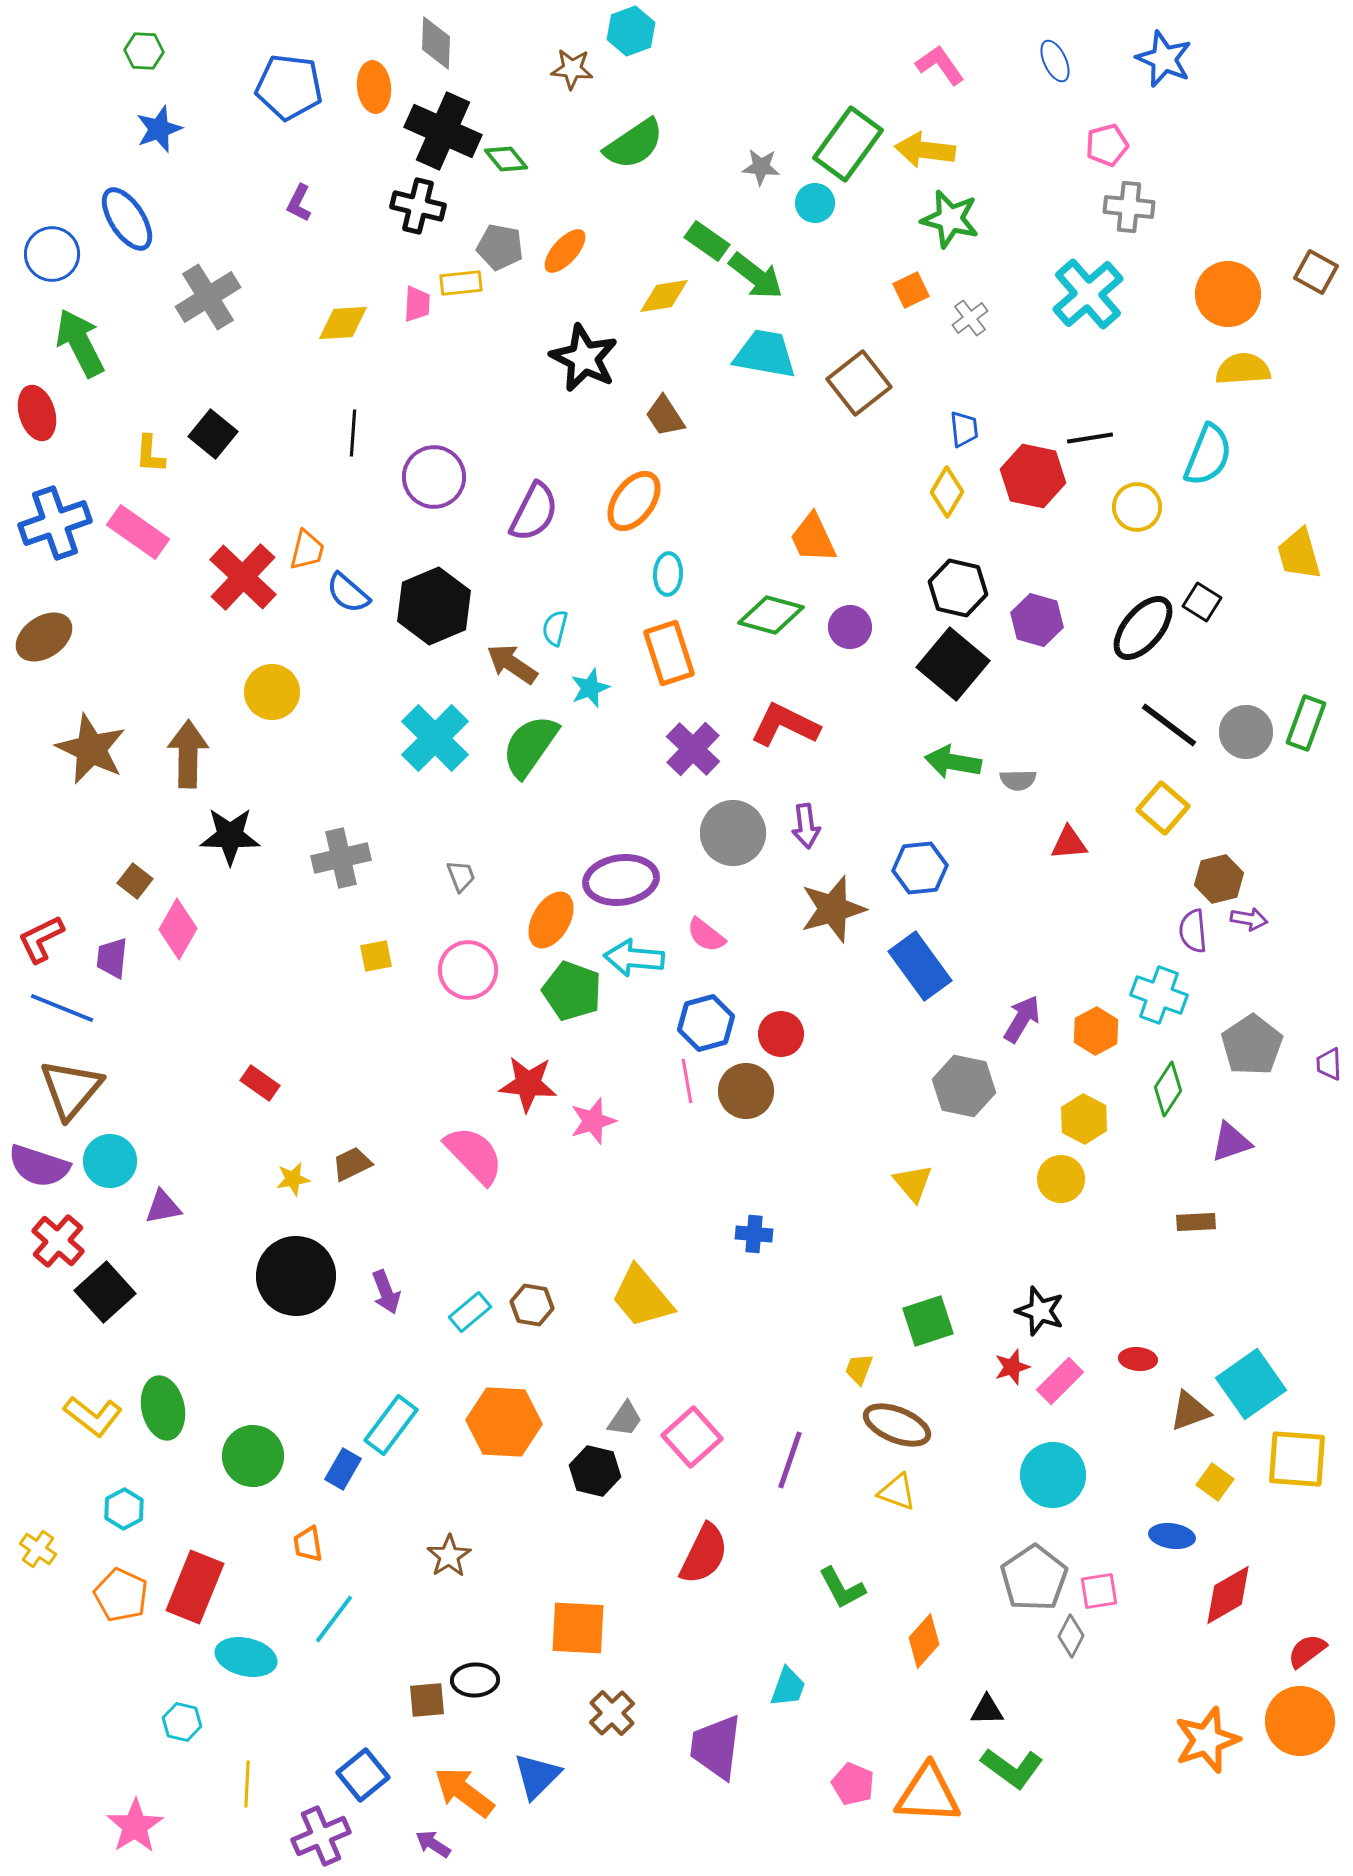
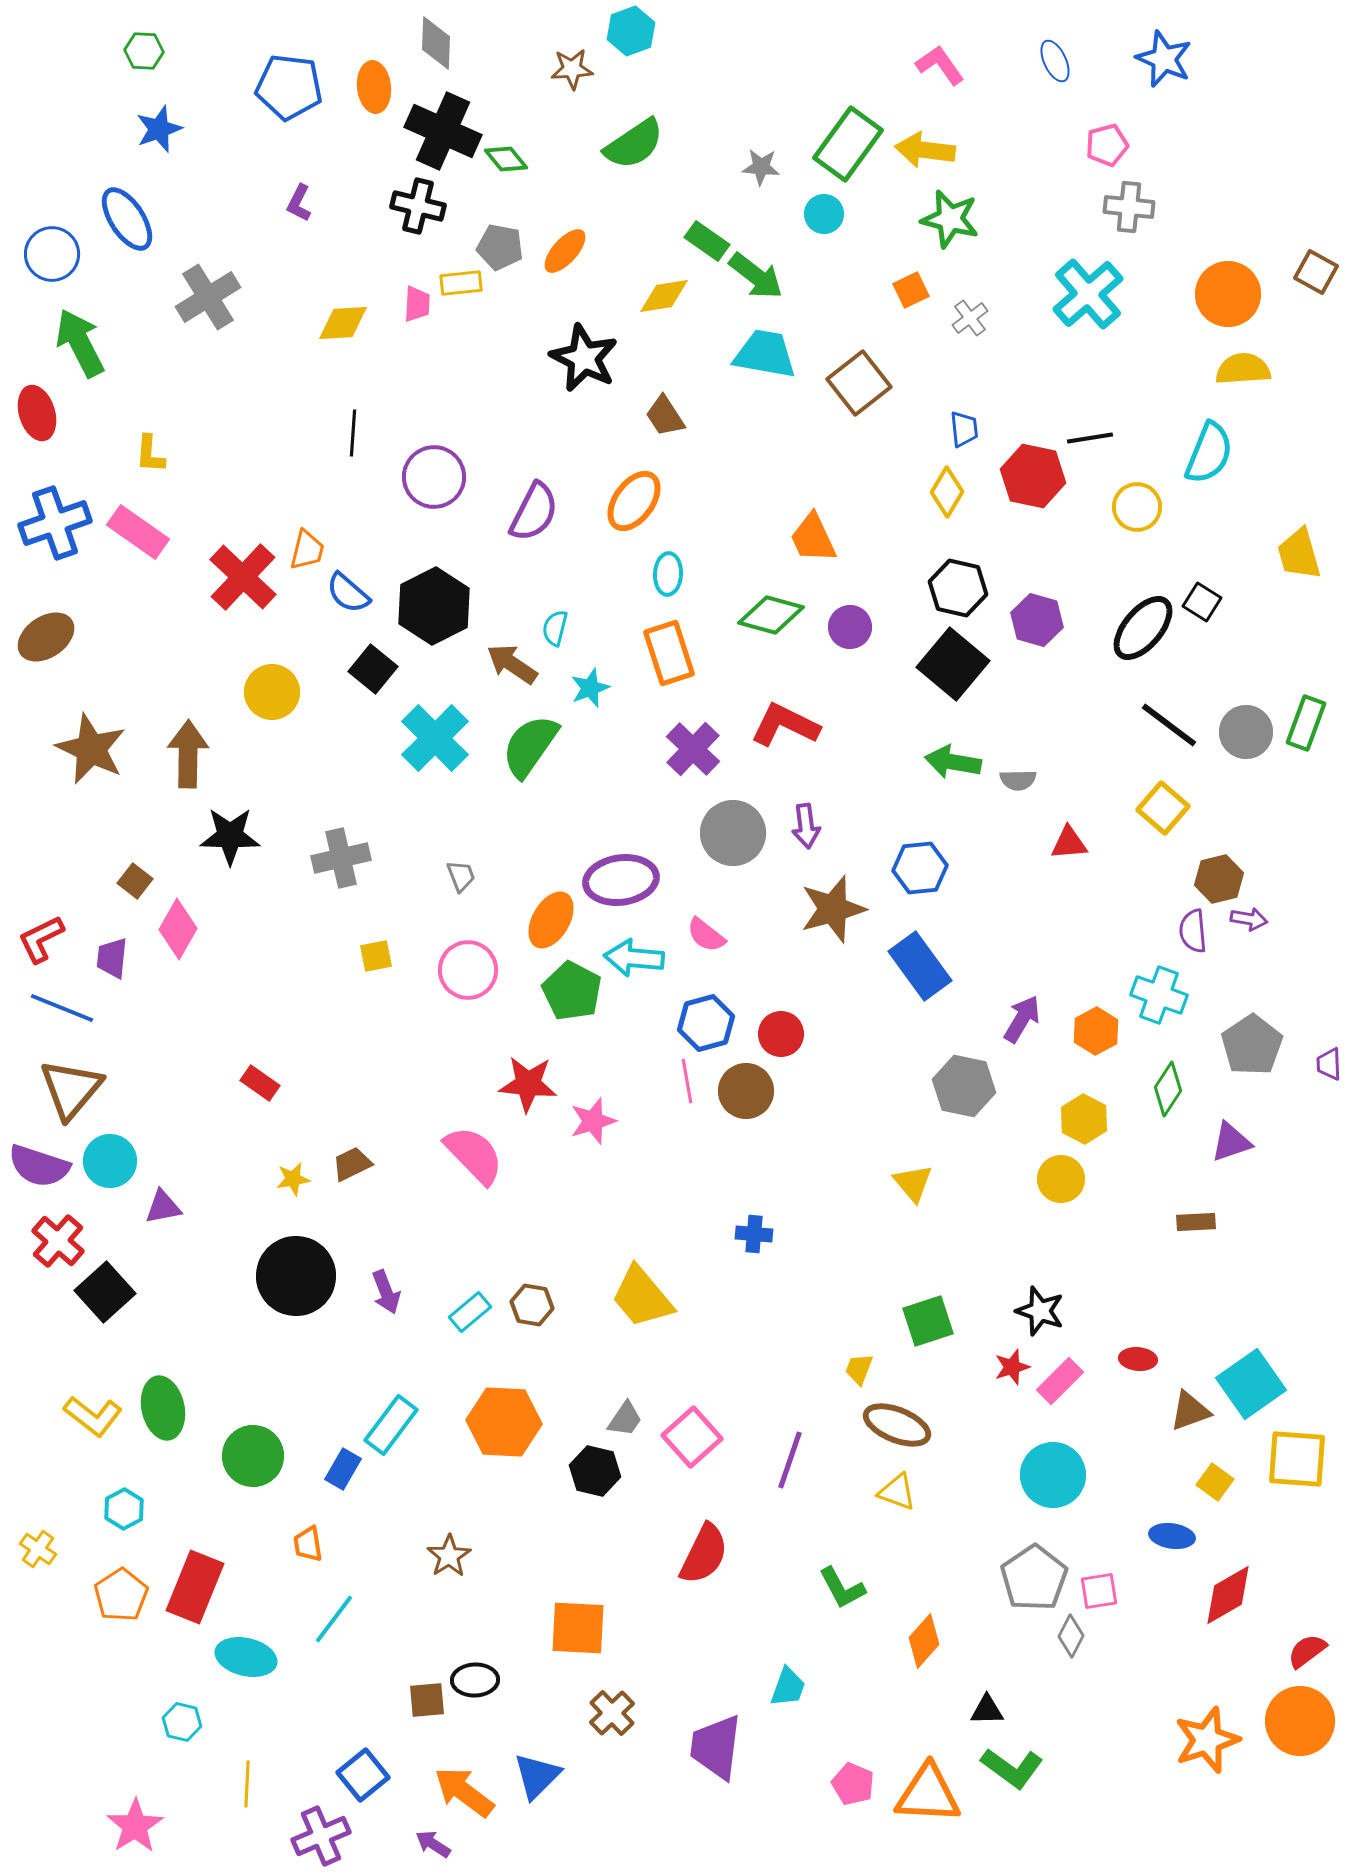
brown star at (572, 69): rotated 9 degrees counterclockwise
cyan circle at (815, 203): moved 9 px right, 11 px down
black square at (213, 434): moved 160 px right, 235 px down
cyan semicircle at (1208, 455): moved 1 px right, 2 px up
black hexagon at (434, 606): rotated 4 degrees counterclockwise
brown ellipse at (44, 637): moved 2 px right
green pentagon at (572, 991): rotated 8 degrees clockwise
orange pentagon at (121, 1595): rotated 14 degrees clockwise
